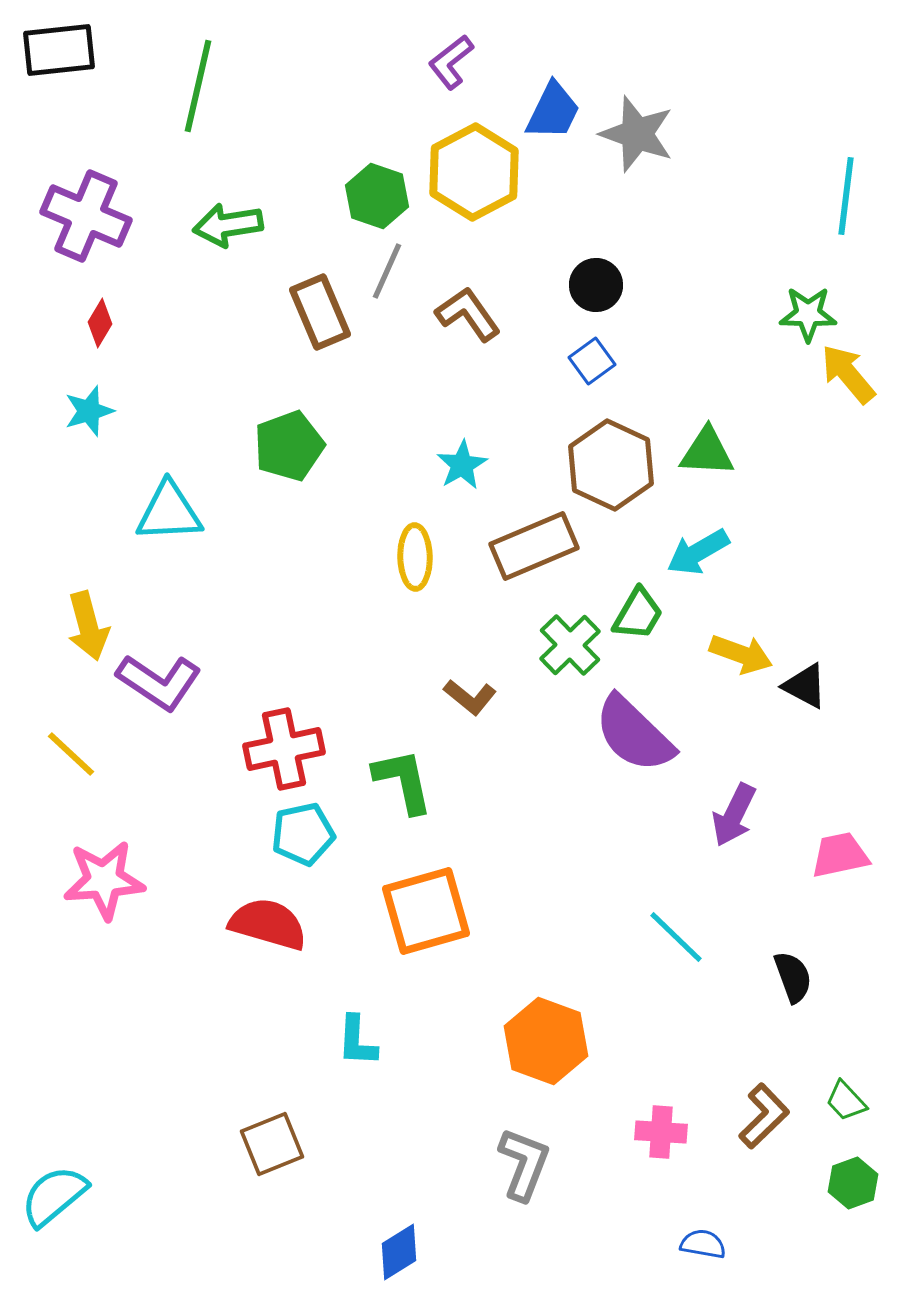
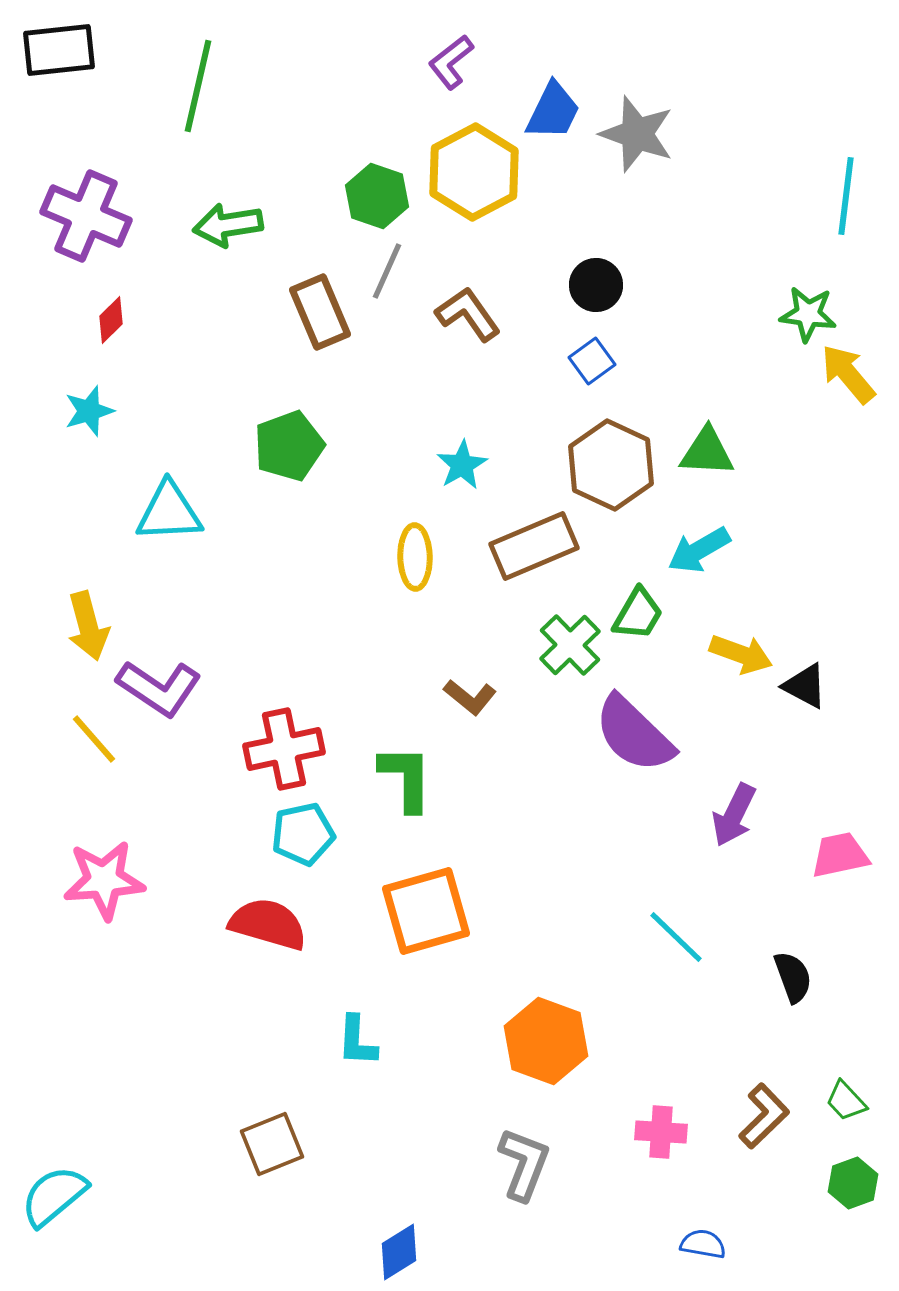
green star at (808, 314): rotated 6 degrees clockwise
red diamond at (100, 323): moved 11 px right, 3 px up; rotated 15 degrees clockwise
cyan arrow at (698, 552): moved 1 px right, 2 px up
purple L-shape at (159, 682): moved 6 px down
yellow line at (71, 754): moved 23 px right, 15 px up; rotated 6 degrees clockwise
green L-shape at (403, 781): moved 3 px right, 3 px up; rotated 12 degrees clockwise
